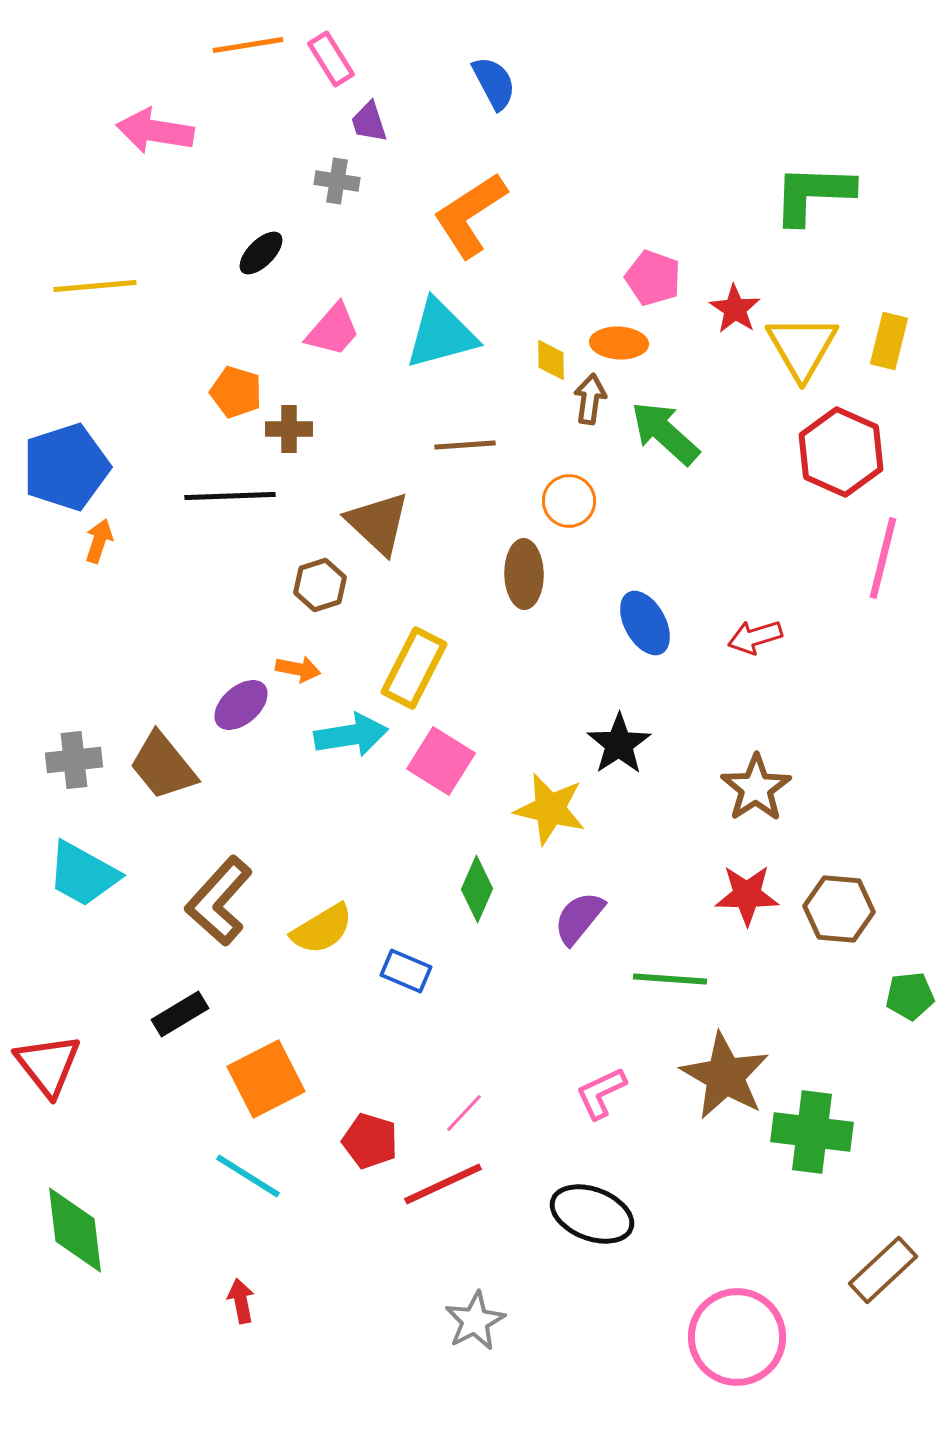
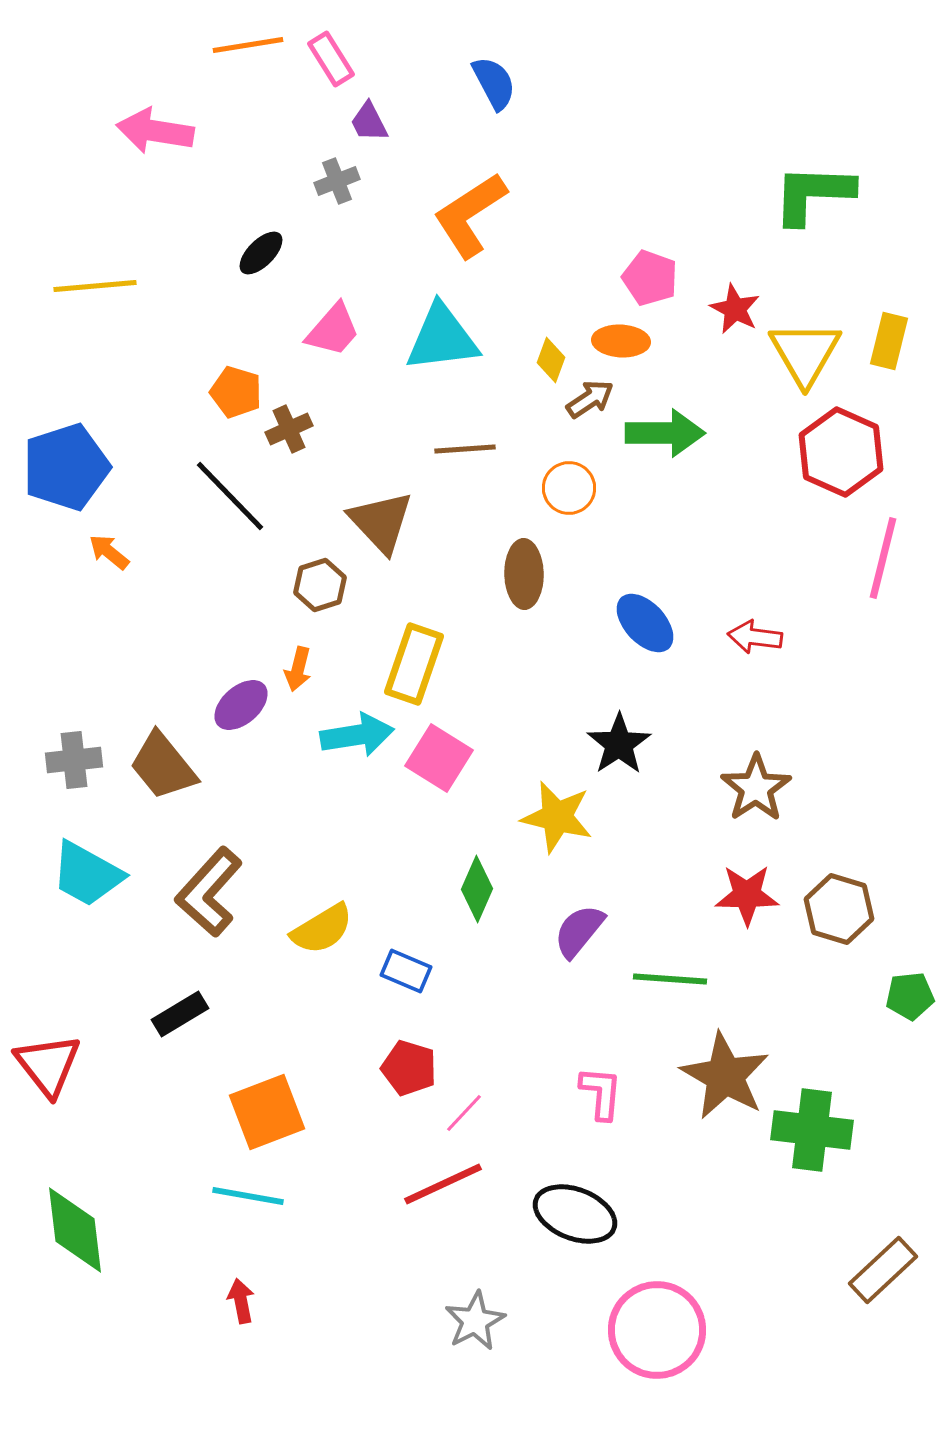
purple trapezoid at (369, 122): rotated 9 degrees counterclockwise
gray cross at (337, 181): rotated 30 degrees counterclockwise
pink pentagon at (653, 278): moved 3 px left
red star at (735, 309): rotated 6 degrees counterclockwise
cyan triangle at (441, 334): moved 1 px right, 4 px down; rotated 8 degrees clockwise
orange ellipse at (619, 343): moved 2 px right, 2 px up
yellow triangle at (802, 347): moved 3 px right, 6 px down
yellow diamond at (551, 360): rotated 21 degrees clockwise
brown arrow at (590, 399): rotated 48 degrees clockwise
brown cross at (289, 429): rotated 24 degrees counterclockwise
green arrow at (665, 433): rotated 138 degrees clockwise
brown line at (465, 445): moved 4 px down
black line at (230, 496): rotated 48 degrees clockwise
orange circle at (569, 501): moved 13 px up
brown triangle at (378, 523): moved 3 px right, 1 px up; rotated 4 degrees clockwise
orange arrow at (99, 541): moved 10 px right, 11 px down; rotated 69 degrees counterclockwise
blue ellipse at (645, 623): rotated 14 degrees counterclockwise
red arrow at (755, 637): rotated 24 degrees clockwise
yellow rectangle at (414, 668): moved 4 px up; rotated 8 degrees counterclockwise
orange arrow at (298, 669): rotated 93 degrees clockwise
cyan arrow at (351, 735): moved 6 px right
pink square at (441, 761): moved 2 px left, 3 px up
yellow star at (550, 809): moved 7 px right, 8 px down
cyan trapezoid at (83, 874): moved 4 px right
brown L-shape at (219, 901): moved 10 px left, 9 px up
brown hexagon at (839, 909): rotated 12 degrees clockwise
purple semicircle at (579, 918): moved 13 px down
orange square at (266, 1079): moved 1 px right, 33 px down; rotated 6 degrees clockwise
pink L-shape at (601, 1093): rotated 120 degrees clockwise
green cross at (812, 1132): moved 2 px up
red pentagon at (370, 1141): moved 39 px right, 73 px up
cyan line at (248, 1176): moved 20 px down; rotated 22 degrees counterclockwise
black ellipse at (592, 1214): moved 17 px left
pink circle at (737, 1337): moved 80 px left, 7 px up
